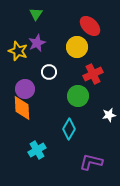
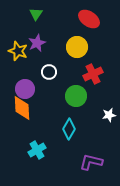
red ellipse: moved 1 px left, 7 px up; rotated 10 degrees counterclockwise
green circle: moved 2 px left
